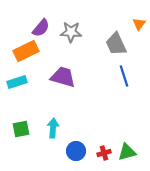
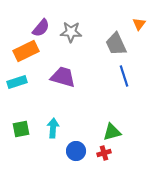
green triangle: moved 15 px left, 20 px up
